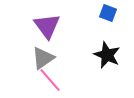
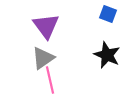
blue square: moved 1 px down
purple triangle: moved 1 px left
pink line: rotated 28 degrees clockwise
